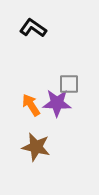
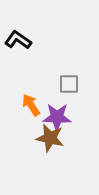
black L-shape: moved 15 px left, 12 px down
purple star: moved 14 px down
brown star: moved 14 px right, 9 px up
